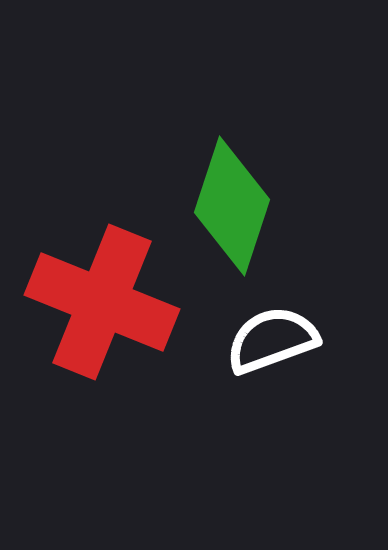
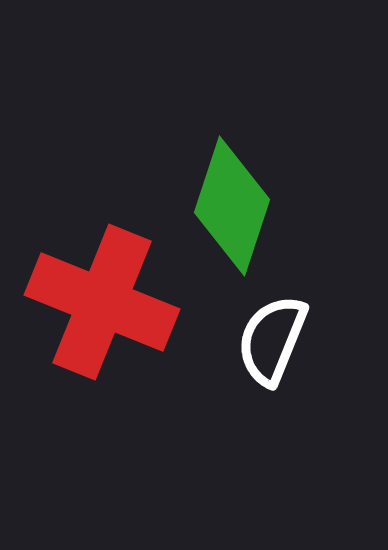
white semicircle: rotated 48 degrees counterclockwise
